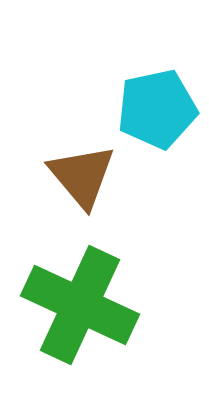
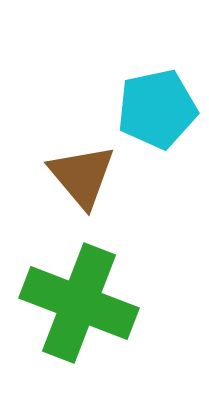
green cross: moved 1 px left, 2 px up; rotated 4 degrees counterclockwise
